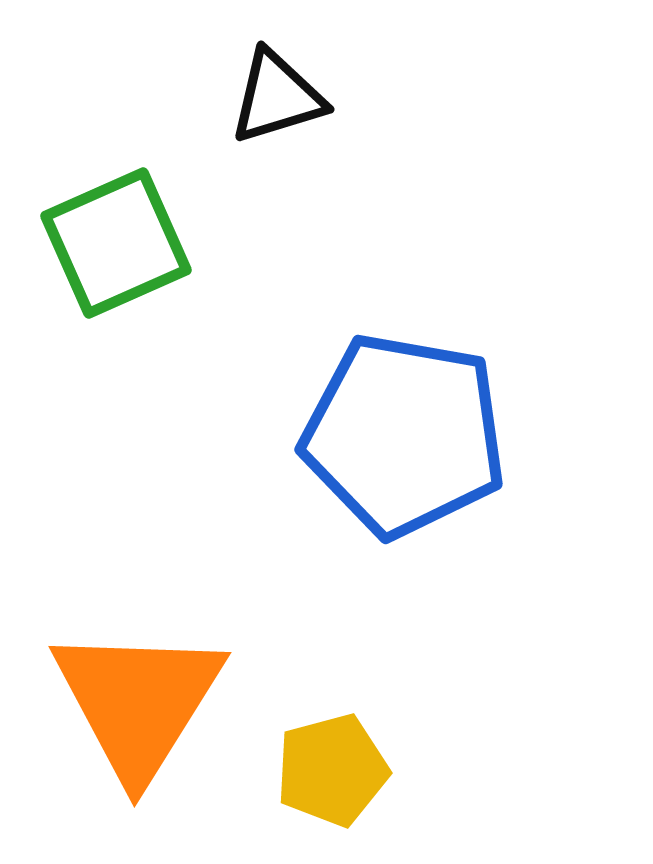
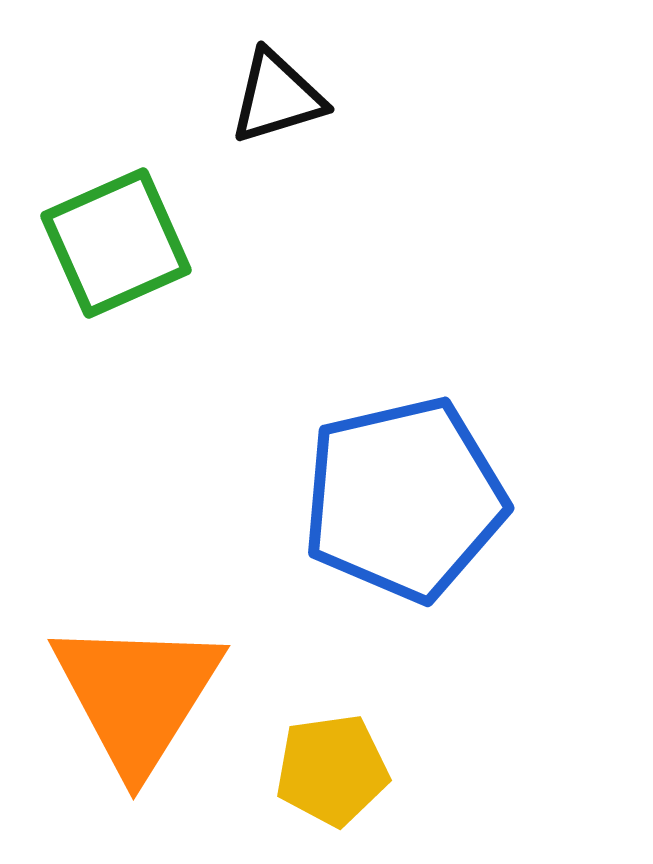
blue pentagon: moved 64 px down; rotated 23 degrees counterclockwise
orange triangle: moved 1 px left, 7 px up
yellow pentagon: rotated 7 degrees clockwise
